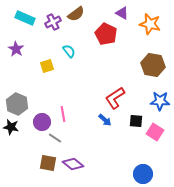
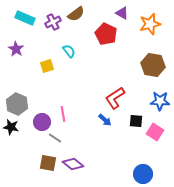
orange star: rotated 30 degrees counterclockwise
